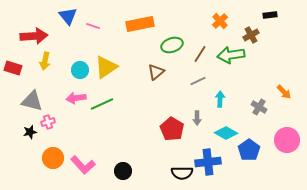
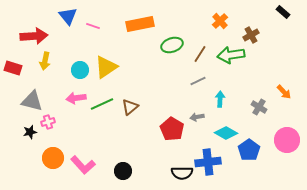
black rectangle: moved 13 px right, 3 px up; rotated 48 degrees clockwise
brown triangle: moved 26 px left, 35 px down
gray arrow: moved 1 px up; rotated 80 degrees clockwise
